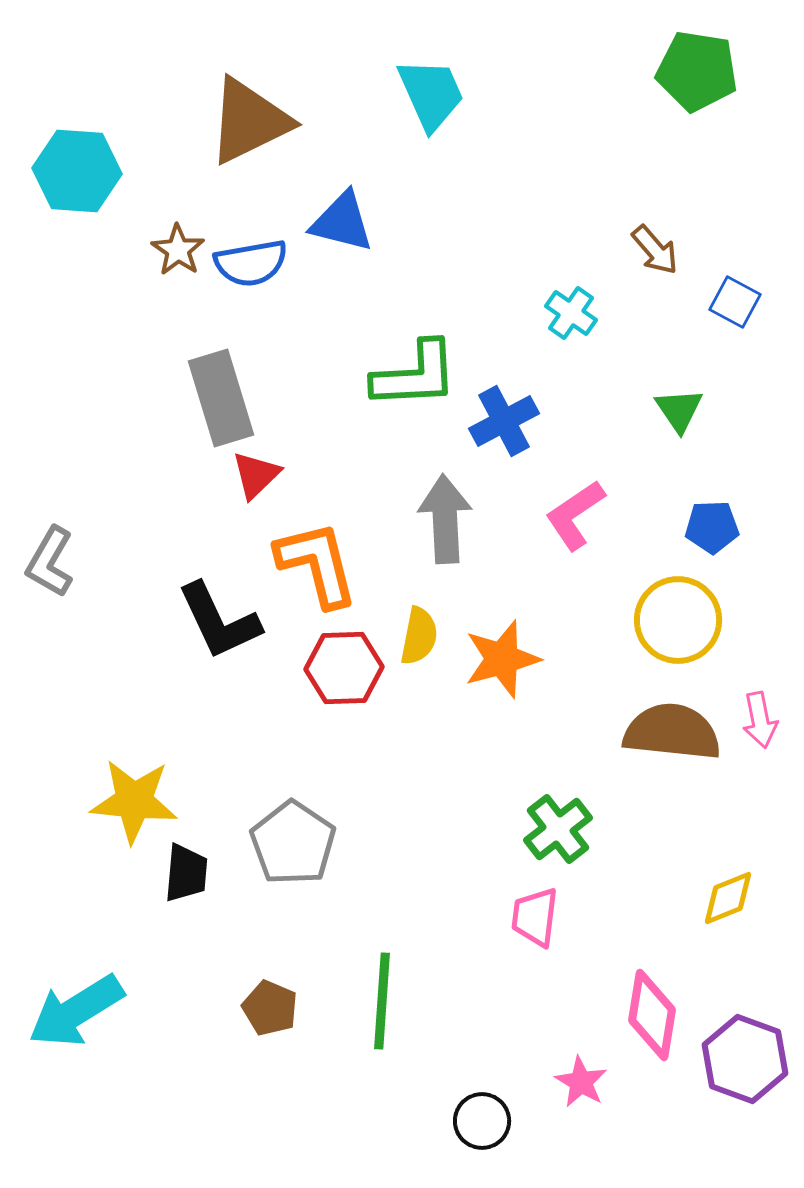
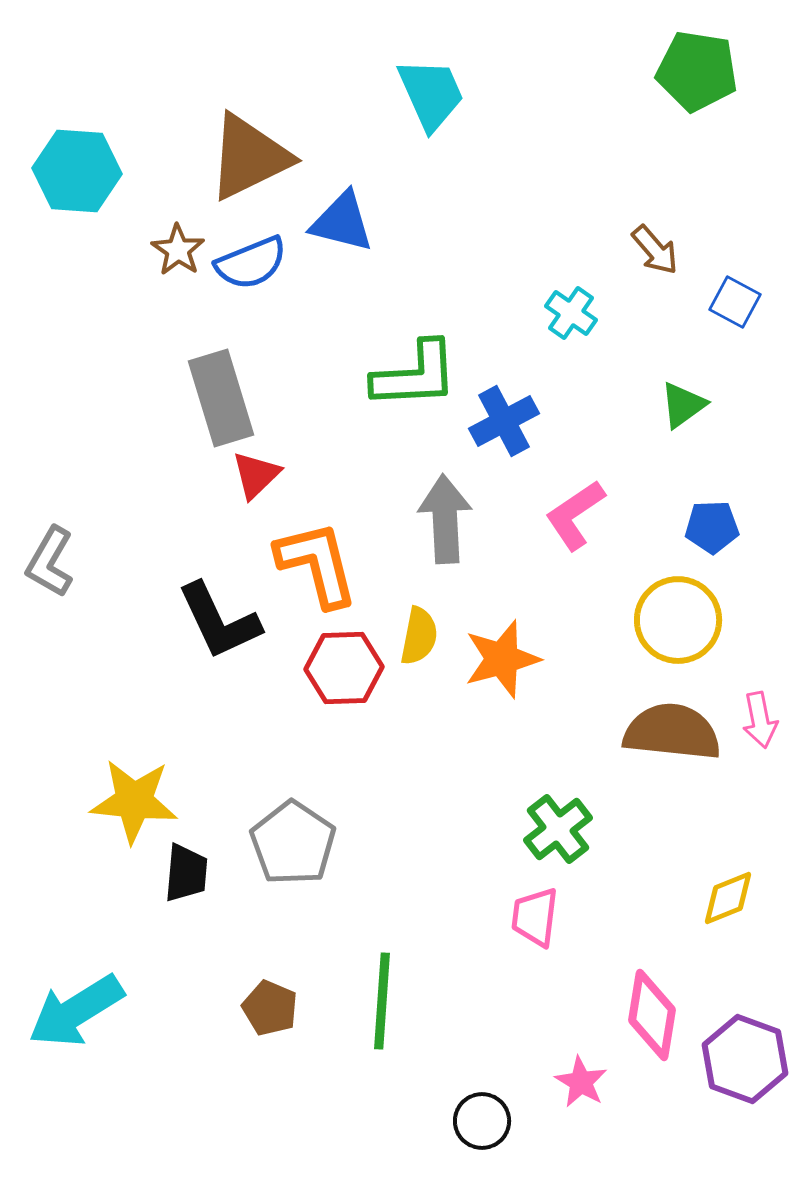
brown triangle: moved 36 px down
blue semicircle: rotated 12 degrees counterclockwise
green triangle: moved 4 px right, 5 px up; rotated 28 degrees clockwise
